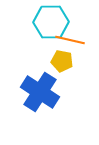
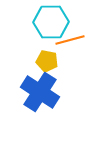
orange line: rotated 28 degrees counterclockwise
yellow pentagon: moved 15 px left
